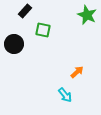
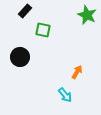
black circle: moved 6 px right, 13 px down
orange arrow: rotated 16 degrees counterclockwise
